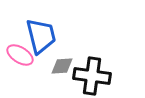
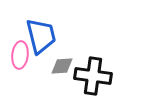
pink ellipse: rotated 64 degrees clockwise
black cross: moved 1 px right
